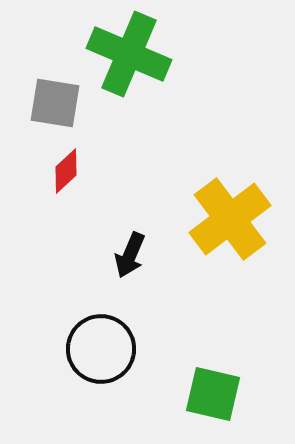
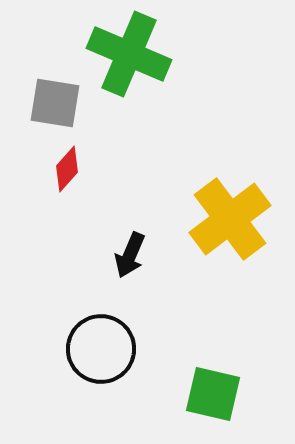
red diamond: moved 1 px right, 2 px up; rotated 6 degrees counterclockwise
